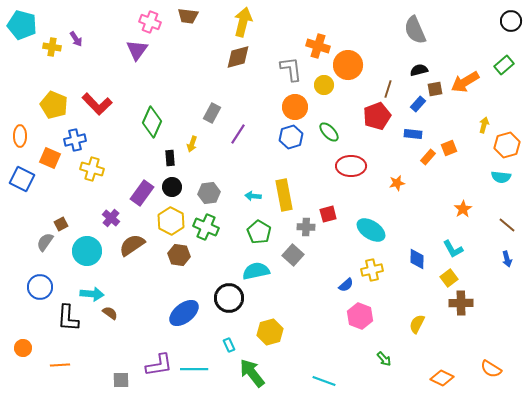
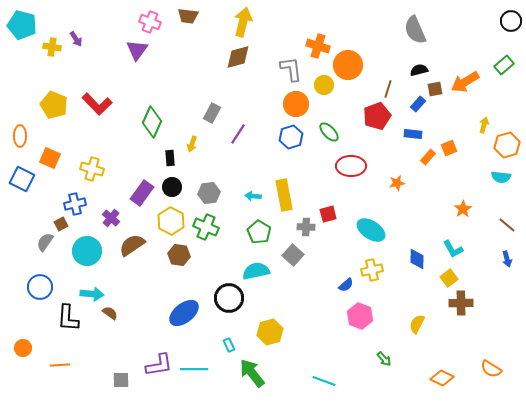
orange circle at (295, 107): moved 1 px right, 3 px up
blue cross at (75, 140): moved 64 px down
